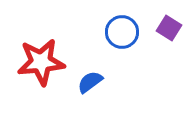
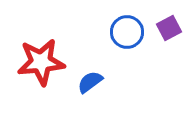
purple square: rotated 30 degrees clockwise
blue circle: moved 5 px right
